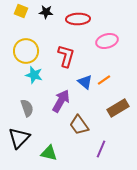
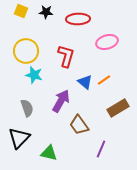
pink ellipse: moved 1 px down
